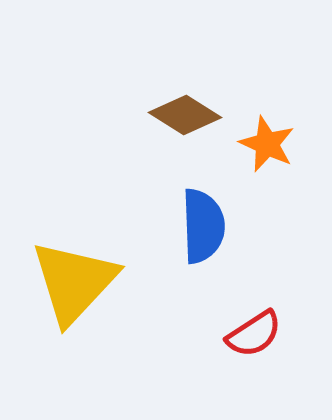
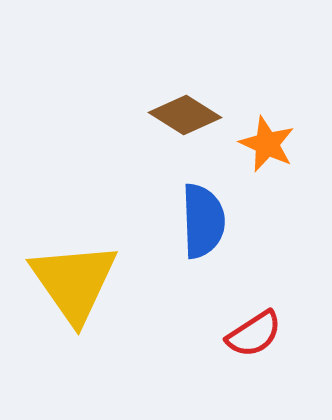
blue semicircle: moved 5 px up
yellow triangle: rotated 18 degrees counterclockwise
